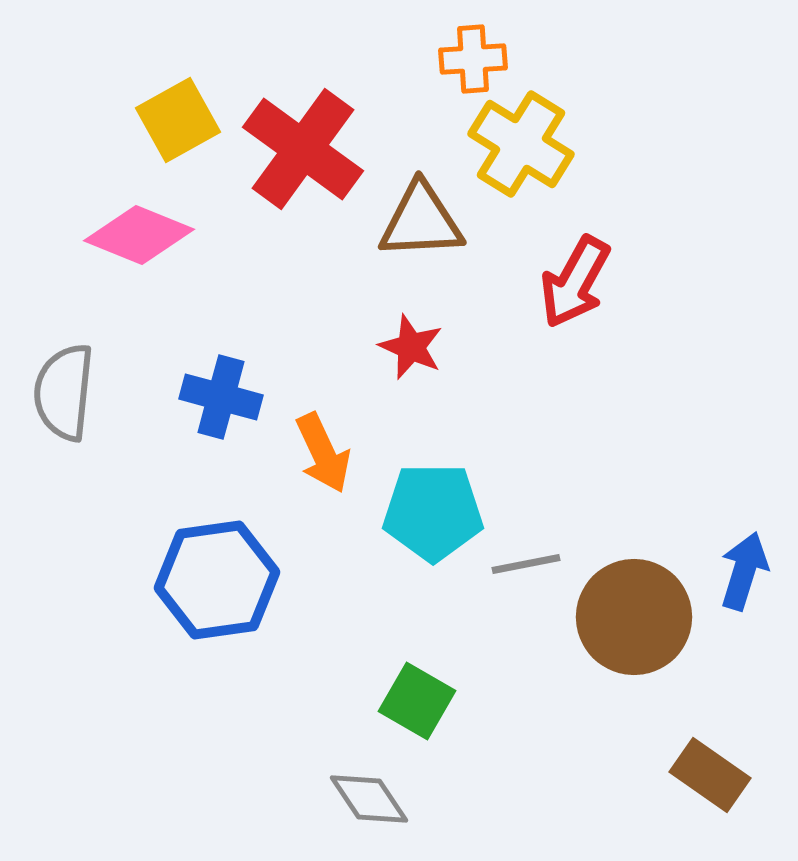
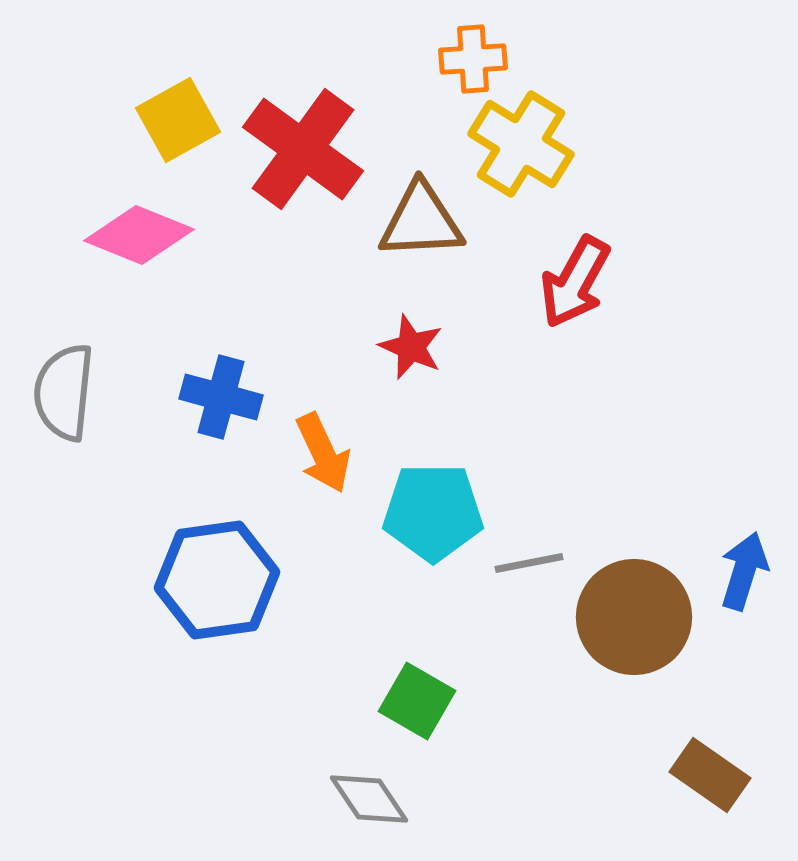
gray line: moved 3 px right, 1 px up
